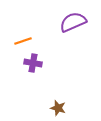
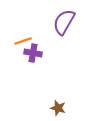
purple semicircle: moved 9 px left; rotated 36 degrees counterclockwise
purple cross: moved 10 px up
